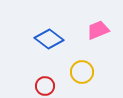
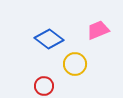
yellow circle: moved 7 px left, 8 px up
red circle: moved 1 px left
